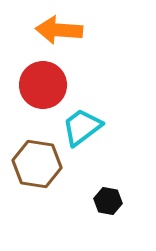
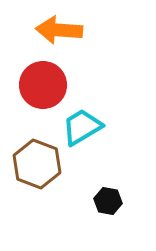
cyan trapezoid: rotated 6 degrees clockwise
brown hexagon: rotated 12 degrees clockwise
